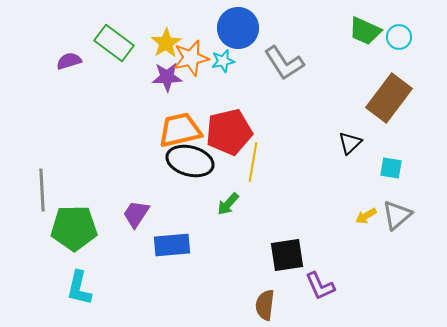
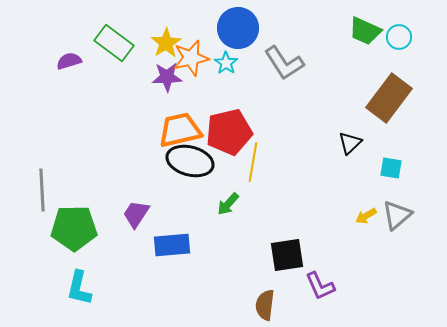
cyan star: moved 3 px right, 2 px down; rotated 25 degrees counterclockwise
